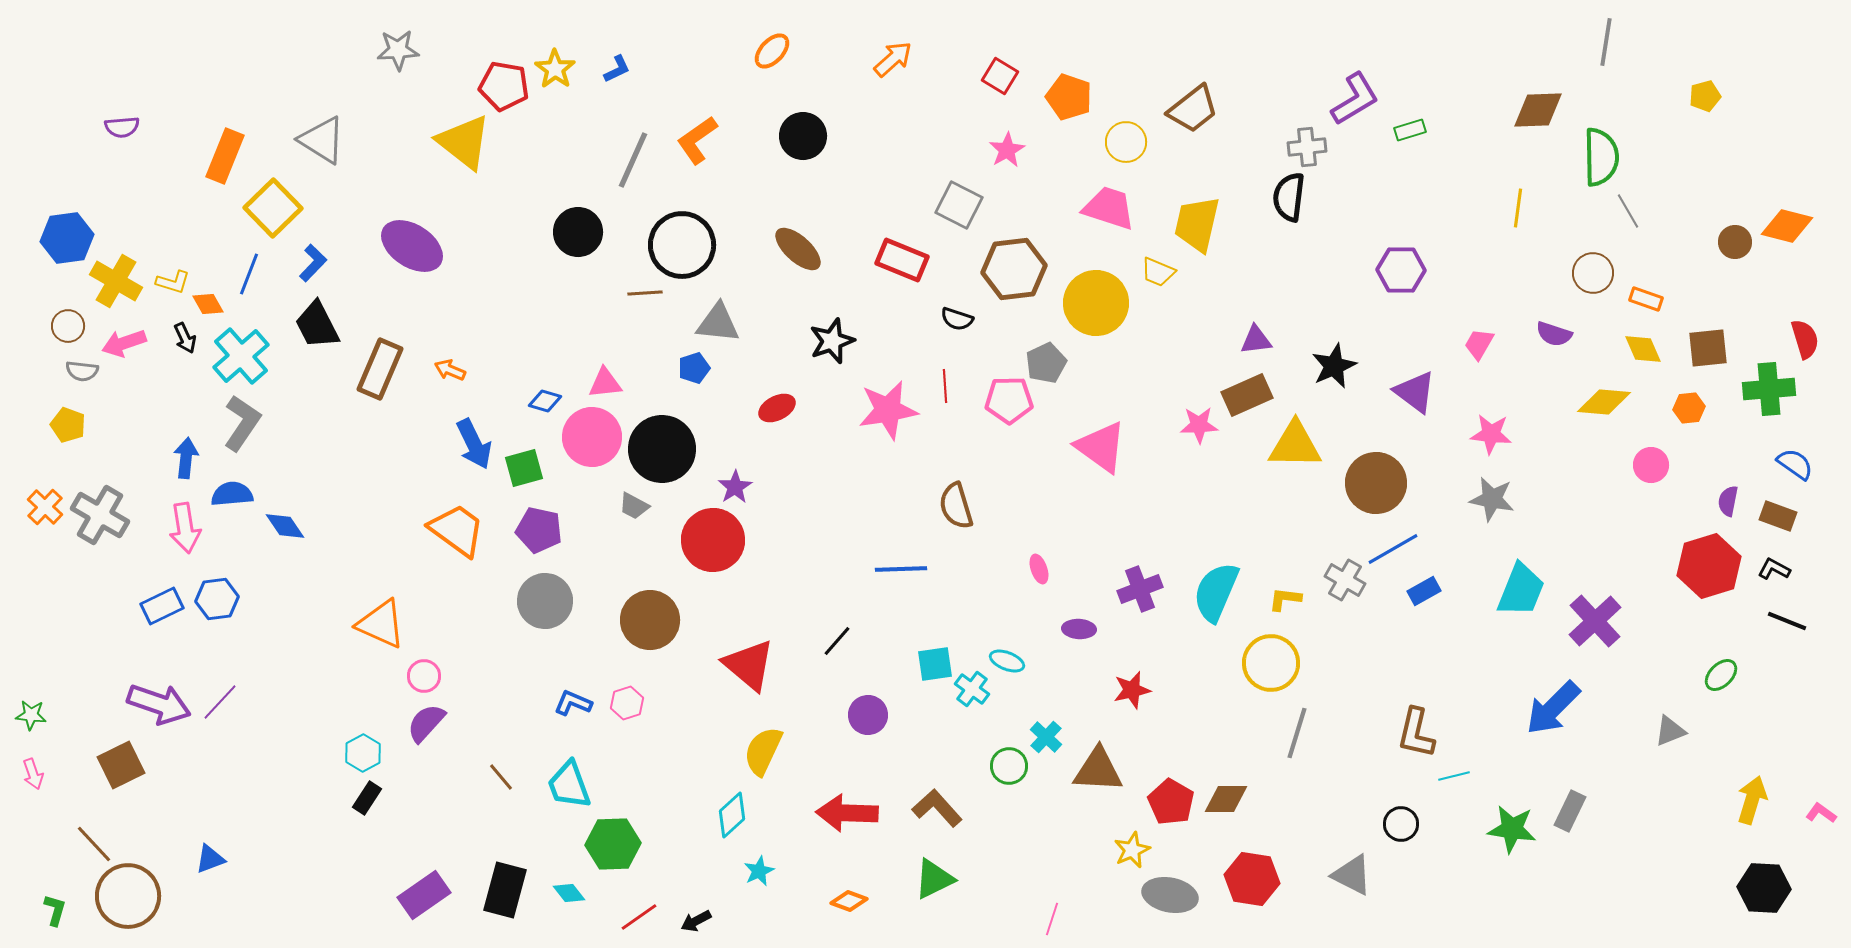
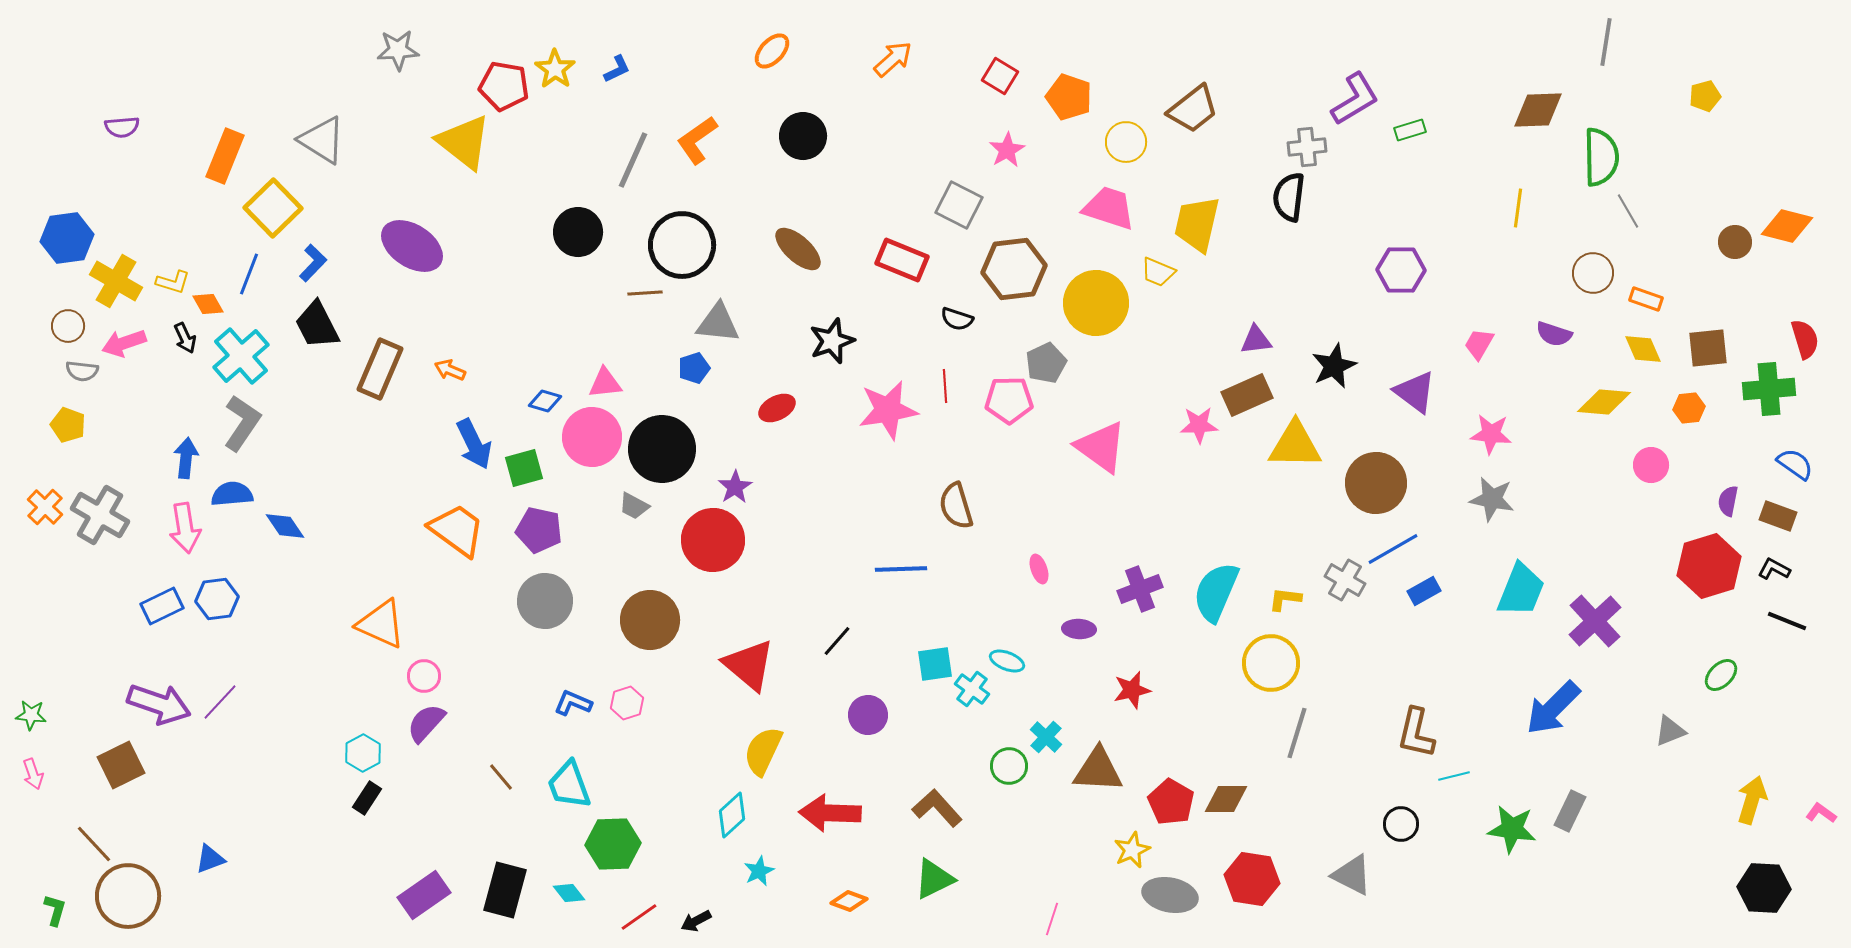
red arrow at (847, 813): moved 17 px left
